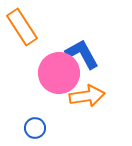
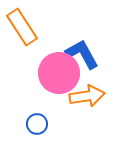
blue circle: moved 2 px right, 4 px up
